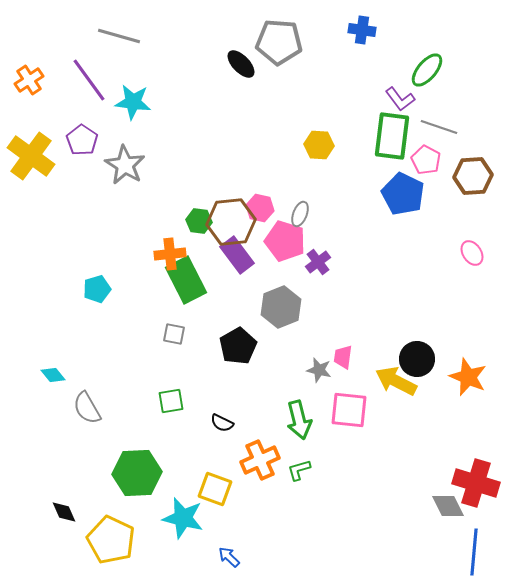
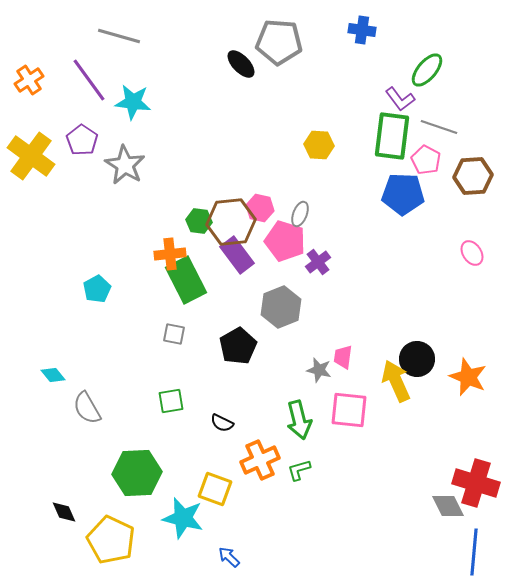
blue pentagon at (403, 194): rotated 24 degrees counterclockwise
cyan pentagon at (97, 289): rotated 12 degrees counterclockwise
yellow arrow at (396, 381): rotated 39 degrees clockwise
